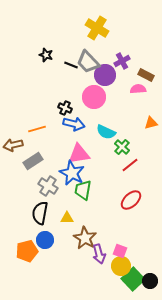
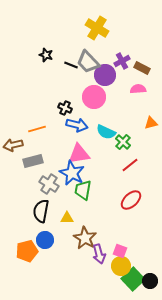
brown rectangle: moved 4 px left, 7 px up
blue arrow: moved 3 px right, 1 px down
green cross: moved 1 px right, 5 px up
gray rectangle: rotated 18 degrees clockwise
gray cross: moved 1 px right, 2 px up
black semicircle: moved 1 px right, 2 px up
